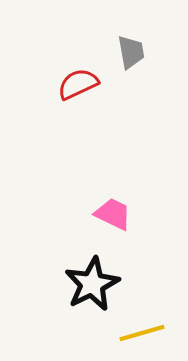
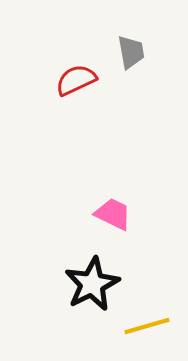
red semicircle: moved 2 px left, 4 px up
yellow line: moved 5 px right, 7 px up
